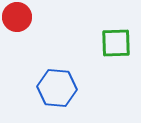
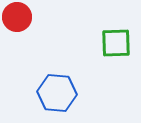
blue hexagon: moved 5 px down
